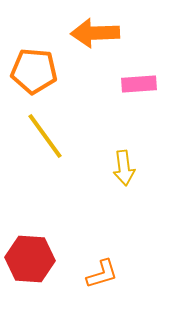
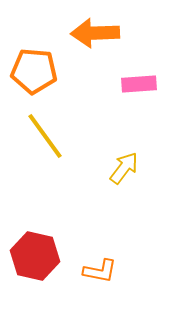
yellow arrow: rotated 136 degrees counterclockwise
red hexagon: moved 5 px right, 3 px up; rotated 9 degrees clockwise
orange L-shape: moved 2 px left, 3 px up; rotated 28 degrees clockwise
